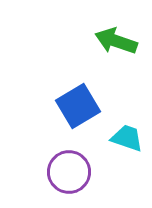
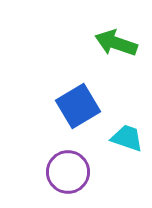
green arrow: moved 2 px down
purple circle: moved 1 px left
